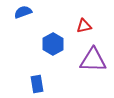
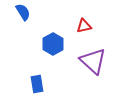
blue semicircle: rotated 78 degrees clockwise
purple triangle: moved 1 px down; rotated 40 degrees clockwise
